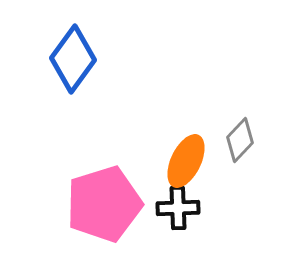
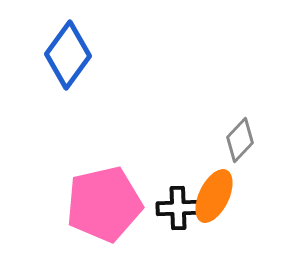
blue diamond: moved 5 px left, 4 px up
orange ellipse: moved 28 px right, 35 px down
pink pentagon: rotated 4 degrees clockwise
